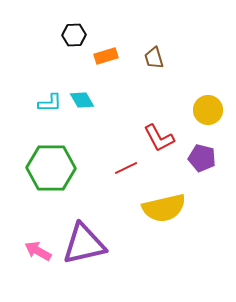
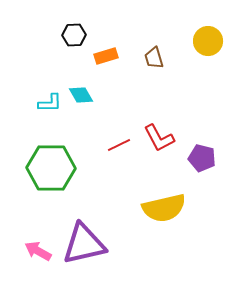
cyan diamond: moved 1 px left, 5 px up
yellow circle: moved 69 px up
red line: moved 7 px left, 23 px up
